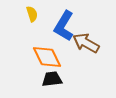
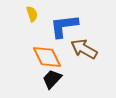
blue L-shape: rotated 52 degrees clockwise
brown arrow: moved 2 px left, 6 px down
black trapezoid: rotated 40 degrees counterclockwise
